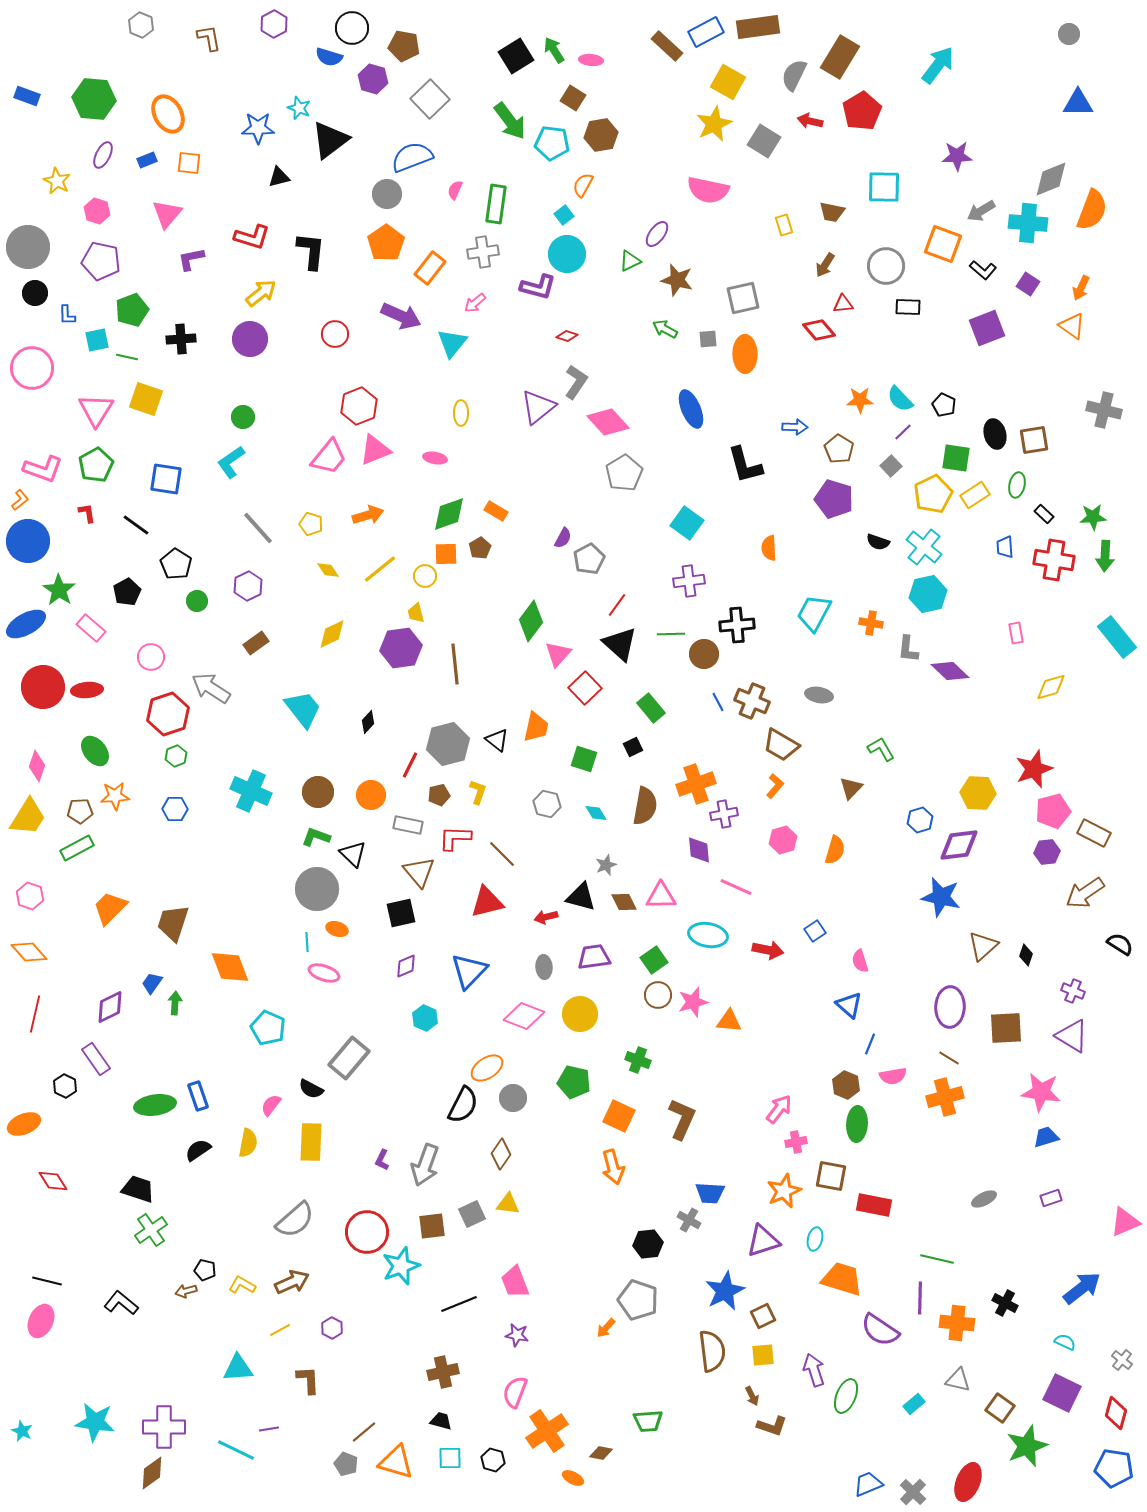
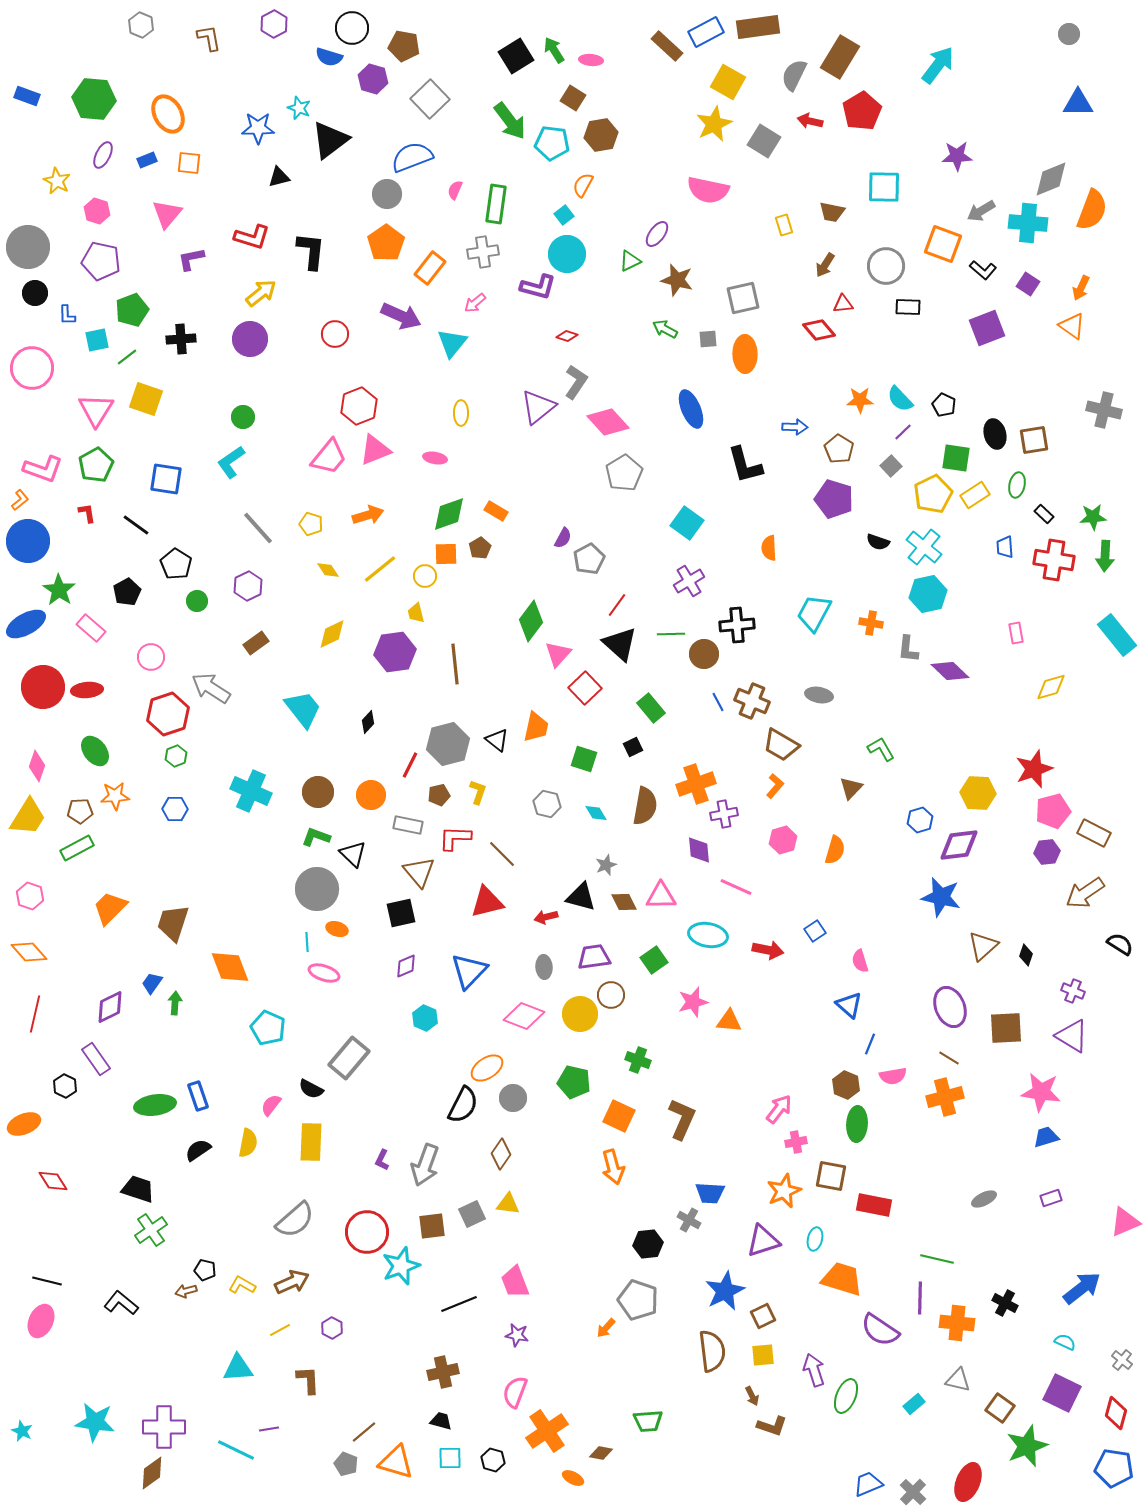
green line at (127, 357): rotated 50 degrees counterclockwise
purple cross at (689, 581): rotated 24 degrees counterclockwise
cyan rectangle at (1117, 637): moved 2 px up
purple hexagon at (401, 648): moved 6 px left, 4 px down
brown circle at (658, 995): moved 47 px left
purple ellipse at (950, 1007): rotated 24 degrees counterclockwise
